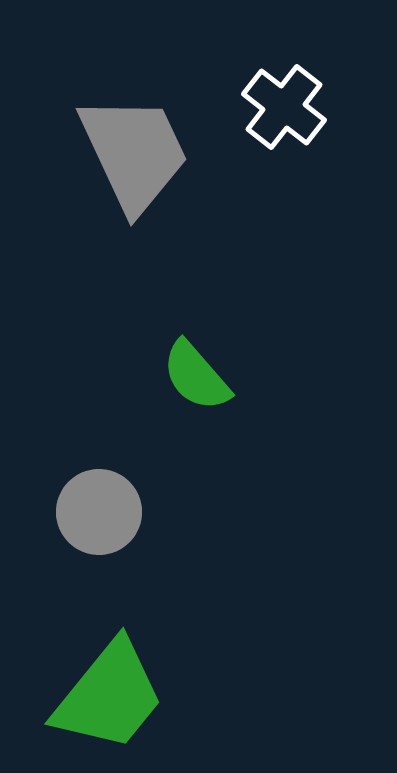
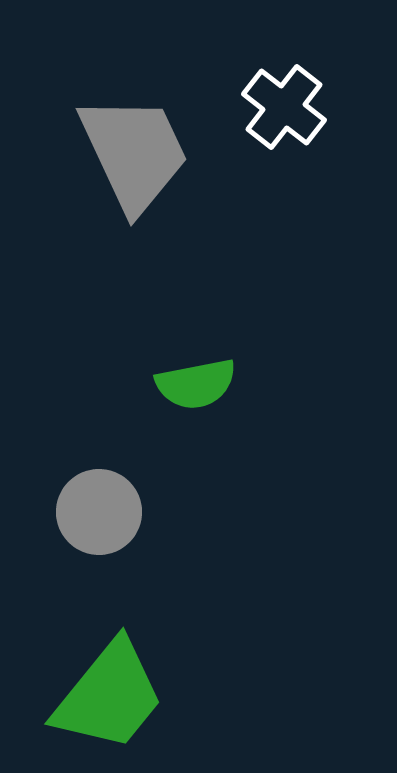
green semicircle: moved 8 px down; rotated 60 degrees counterclockwise
